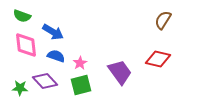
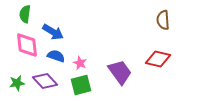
green semicircle: moved 3 px right, 2 px up; rotated 78 degrees clockwise
brown semicircle: rotated 36 degrees counterclockwise
pink diamond: moved 1 px right
pink star: rotated 16 degrees counterclockwise
green star: moved 3 px left, 5 px up; rotated 14 degrees counterclockwise
